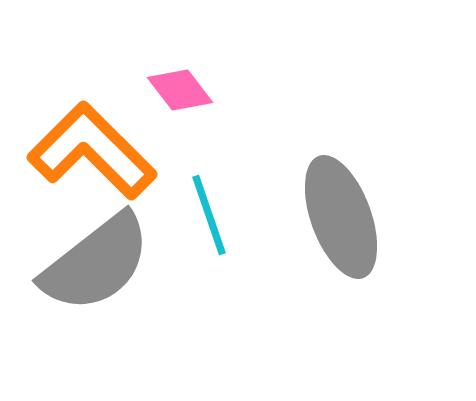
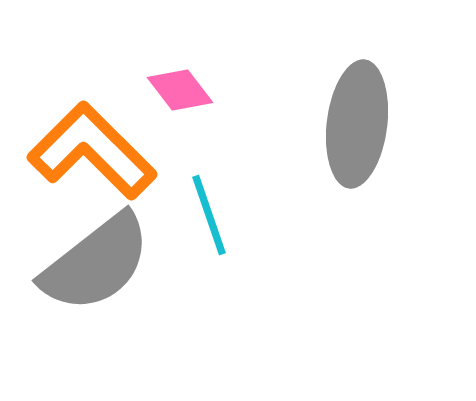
gray ellipse: moved 16 px right, 93 px up; rotated 27 degrees clockwise
